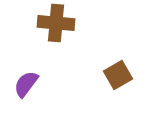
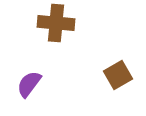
purple semicircle: moved 3 px right
